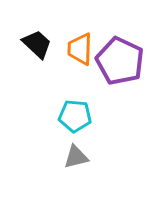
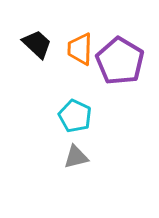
purple pentagon: rotated 6 degrees clockwise
cyan pentagon: rotated 20 degrees clockwise
